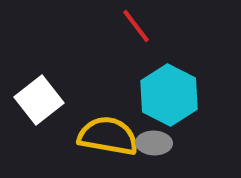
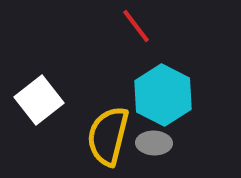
cyan hexagon: moved 6 px left
yellow semicircle: rotated 86 degrees counterclockwise
